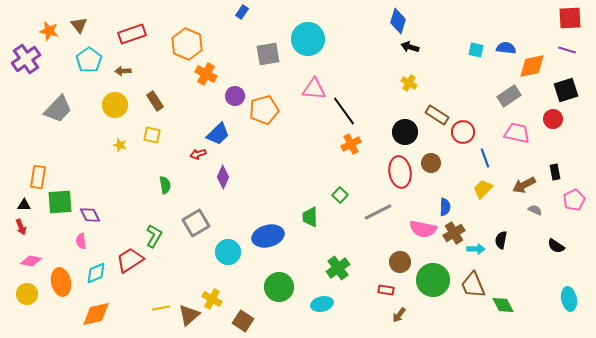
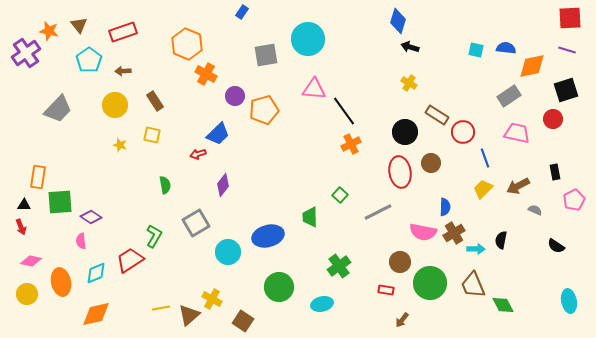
red rectangle at (132, 34): moved 9 px left, 2 px up
gray square at (268, 54): moved 2 px left, 1 px down
purple cross at (26, 59): moved 6 px up
purple diamond at (223, 177): moved 8 px down; rotated 15 degrees clockwise
brown arrow at (524, 185): moved 6 px left, 1 px down
purple diamond at (90, 215): moved 1 px right, 2 px down; rotated 30 degrees counterclockwise
pink semicircle at (423, 229): moved 3 px down
green cross at (338, 268): moved 1 px right, 2 px up
green circle at (433, 280): moved 3 px left, 3 px down
cyan ellipse at (569, 299): moved 2 px down
brown arrow at (399, 315): moved 3 px right, 5 px down
